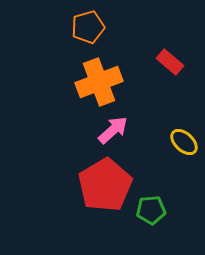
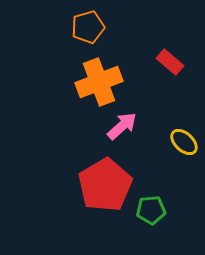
pink arrow: moved 9 px right, 4 px up
